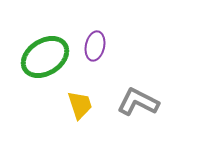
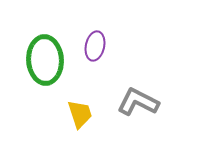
green ellipse: moved 3 px down; rotated 60 degrees counterclockwise
yellow trapezoid: moved 9 px down
